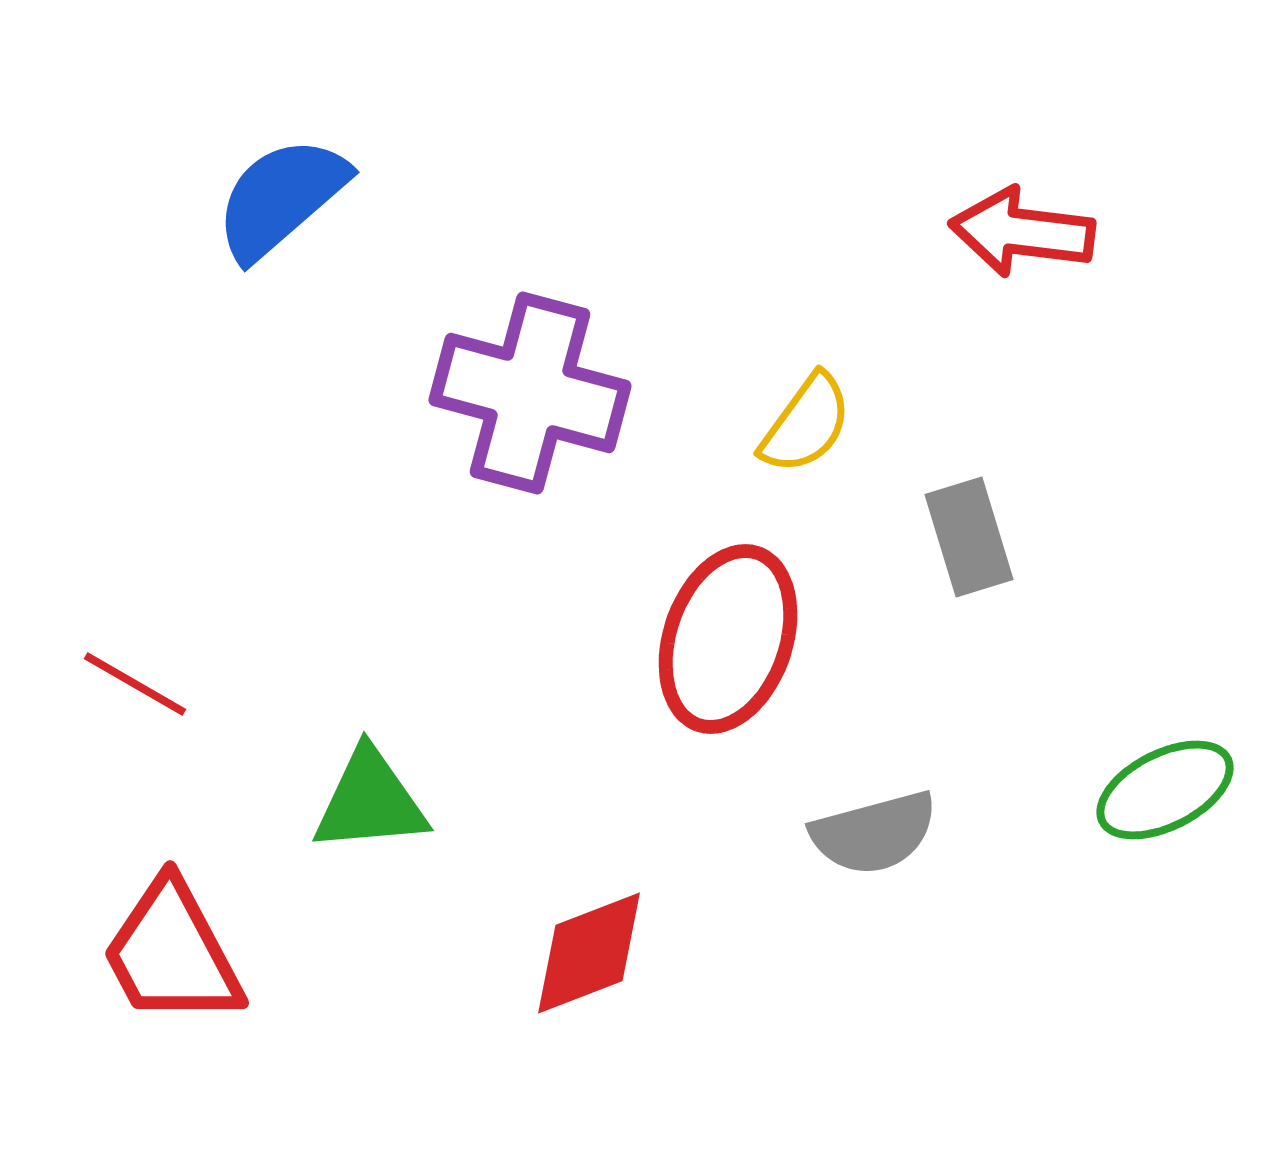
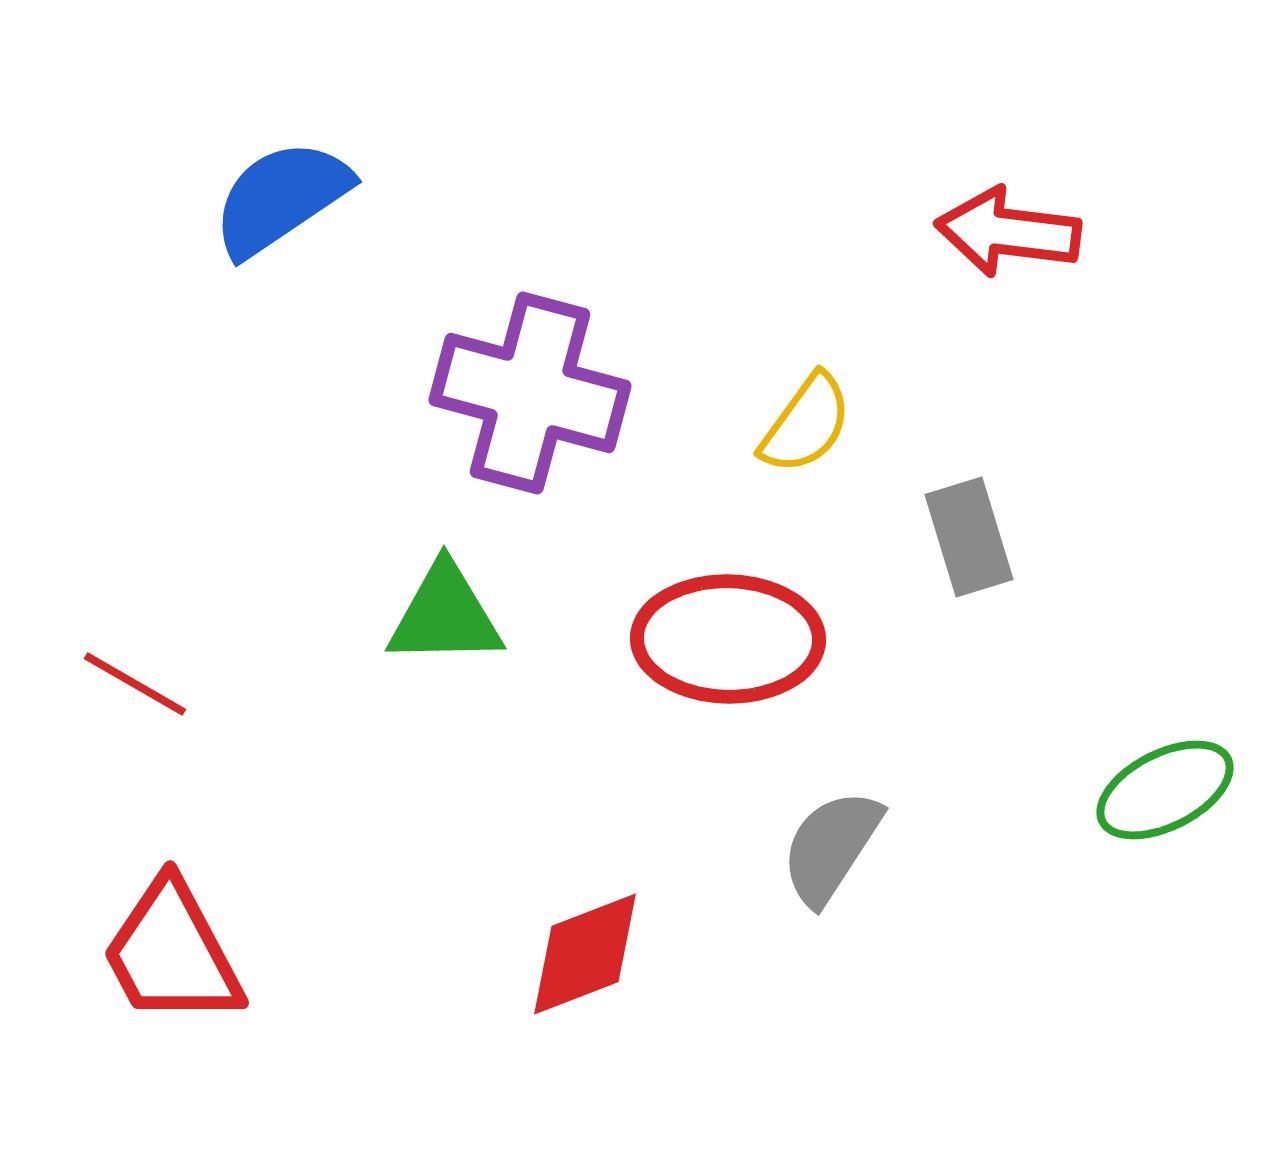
blue semicircle: rotated 7 degrees clockwise
red arrow: moved 14 px left
red ellipse: rotated 72 degrees clockwise
green triangle: moved 75 px right, 186 px up; rotated 4 degrees clockwise
gray semicircle: moved 43 px left, 14 px down; rotated 138 degrees clockwise
red diamond: moved 4 px left, 1 px down
